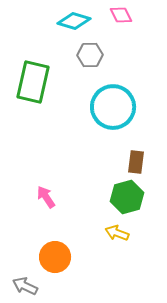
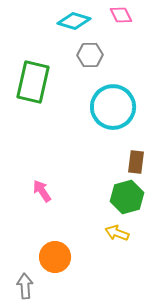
pink arrow: moved 4 px left, 6 px up
gray arrow: rotated 60 degrees clockwise
